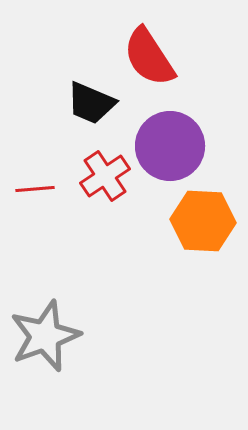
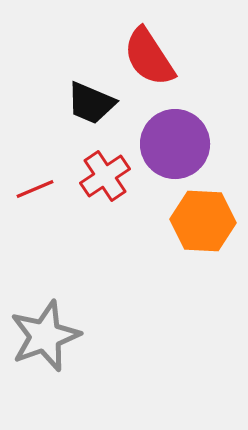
purple circle: moved 5 px right, 2 px up
red line: rotated 18 degrees counterclockwise
